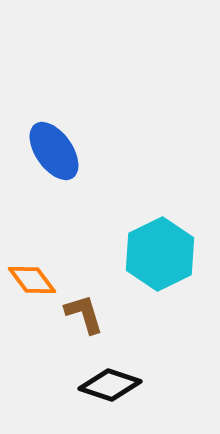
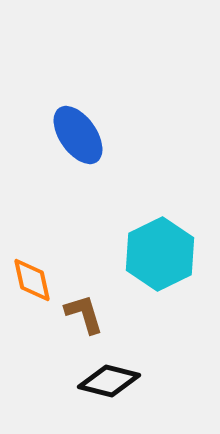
blue ellipse: moved 24 px right, 16 px up
orange diamond: rotated 24 degrees clockwise
black diamond: moved 1 px left, 4 px up; rotated 4 degrees counterclockwise
